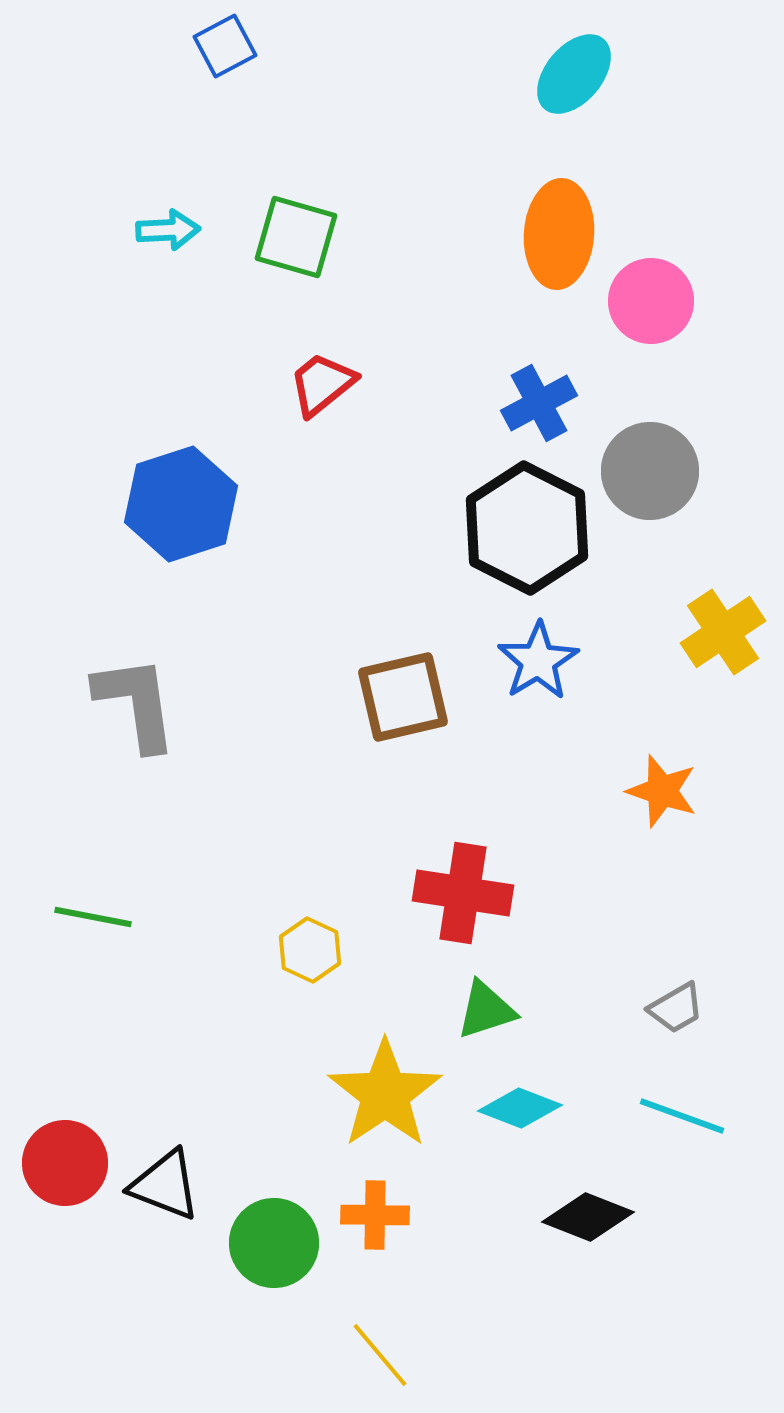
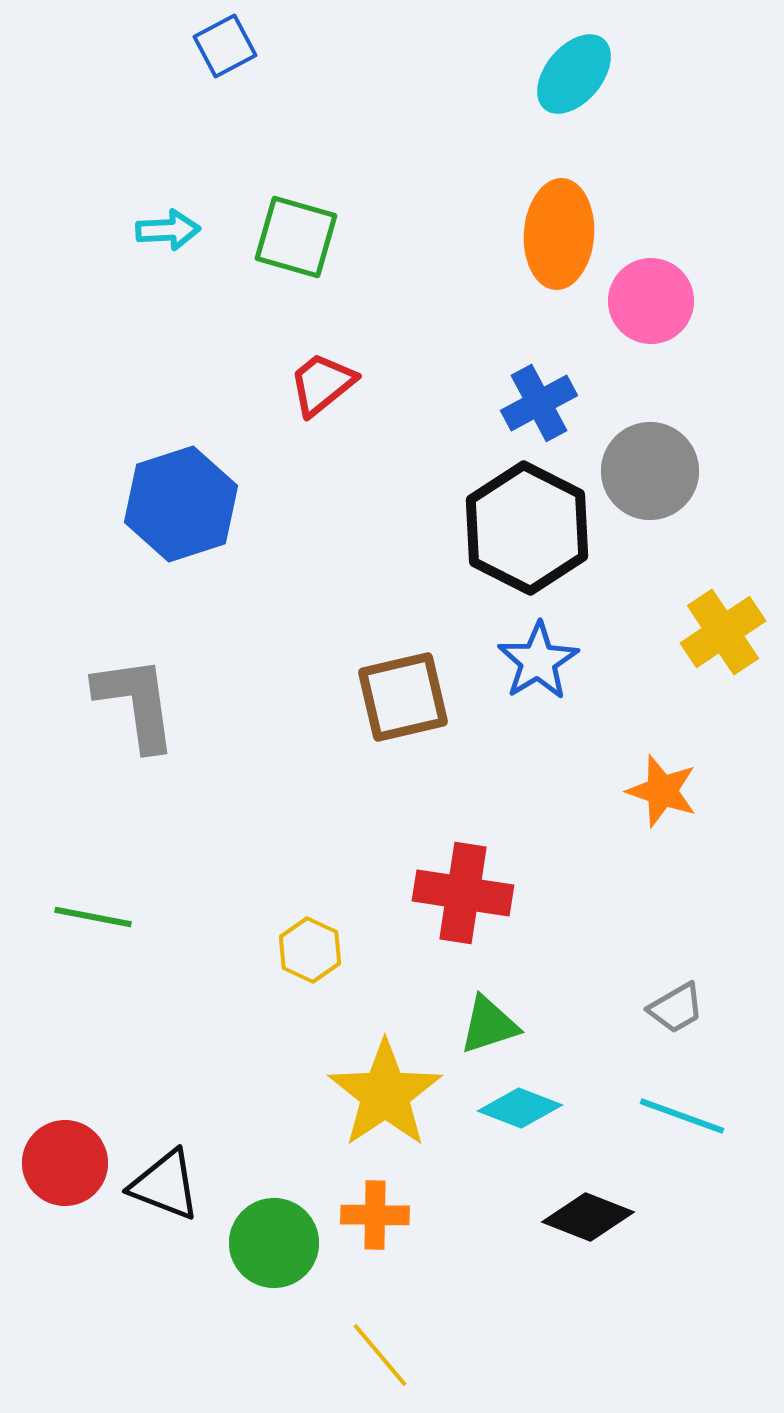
green triangle: moved 3 px right, 15 px down
